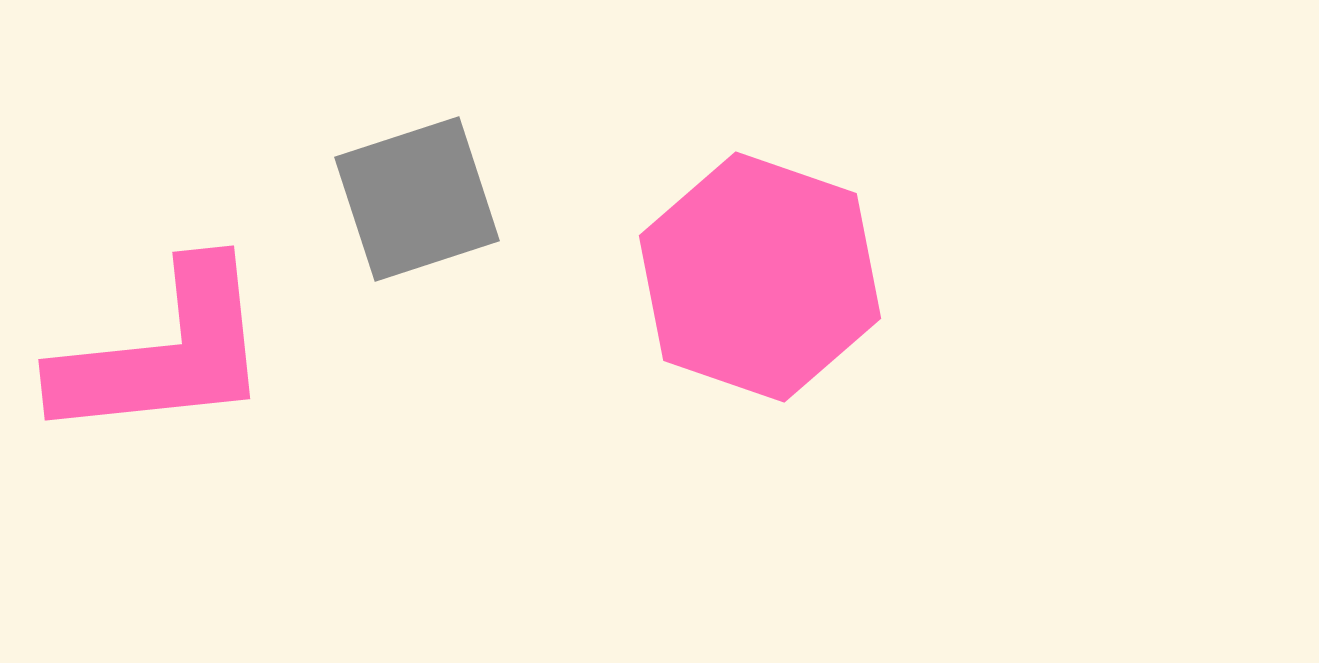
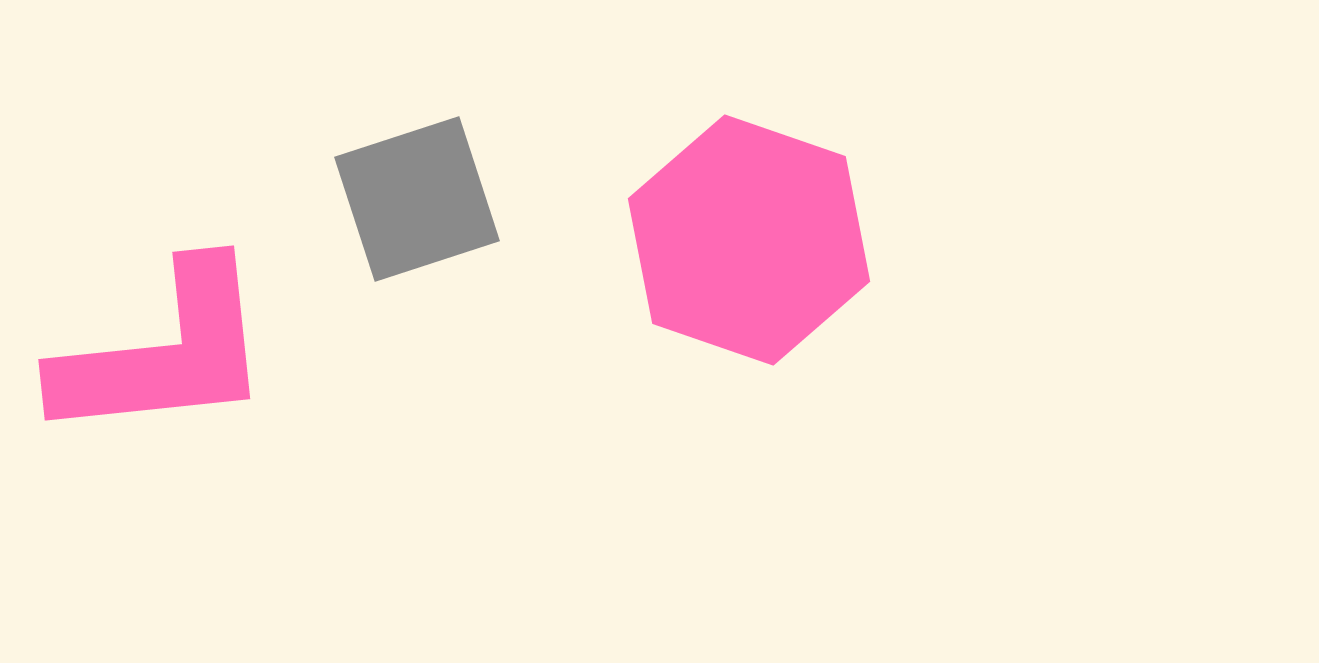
pink hexagon: moved 11 px left, 37 px up
